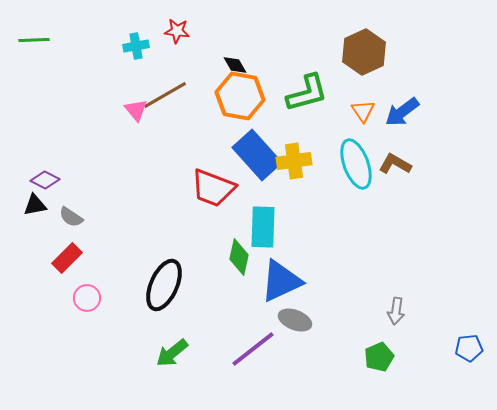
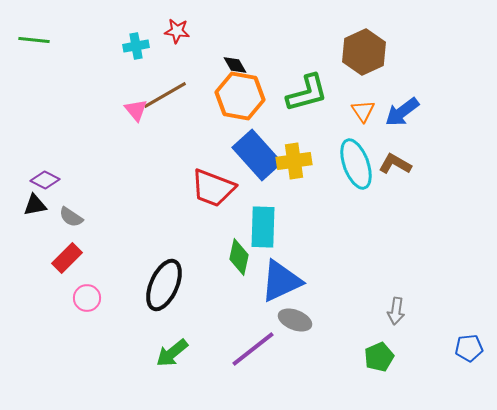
green line: rotated 8 degrees clockwise
